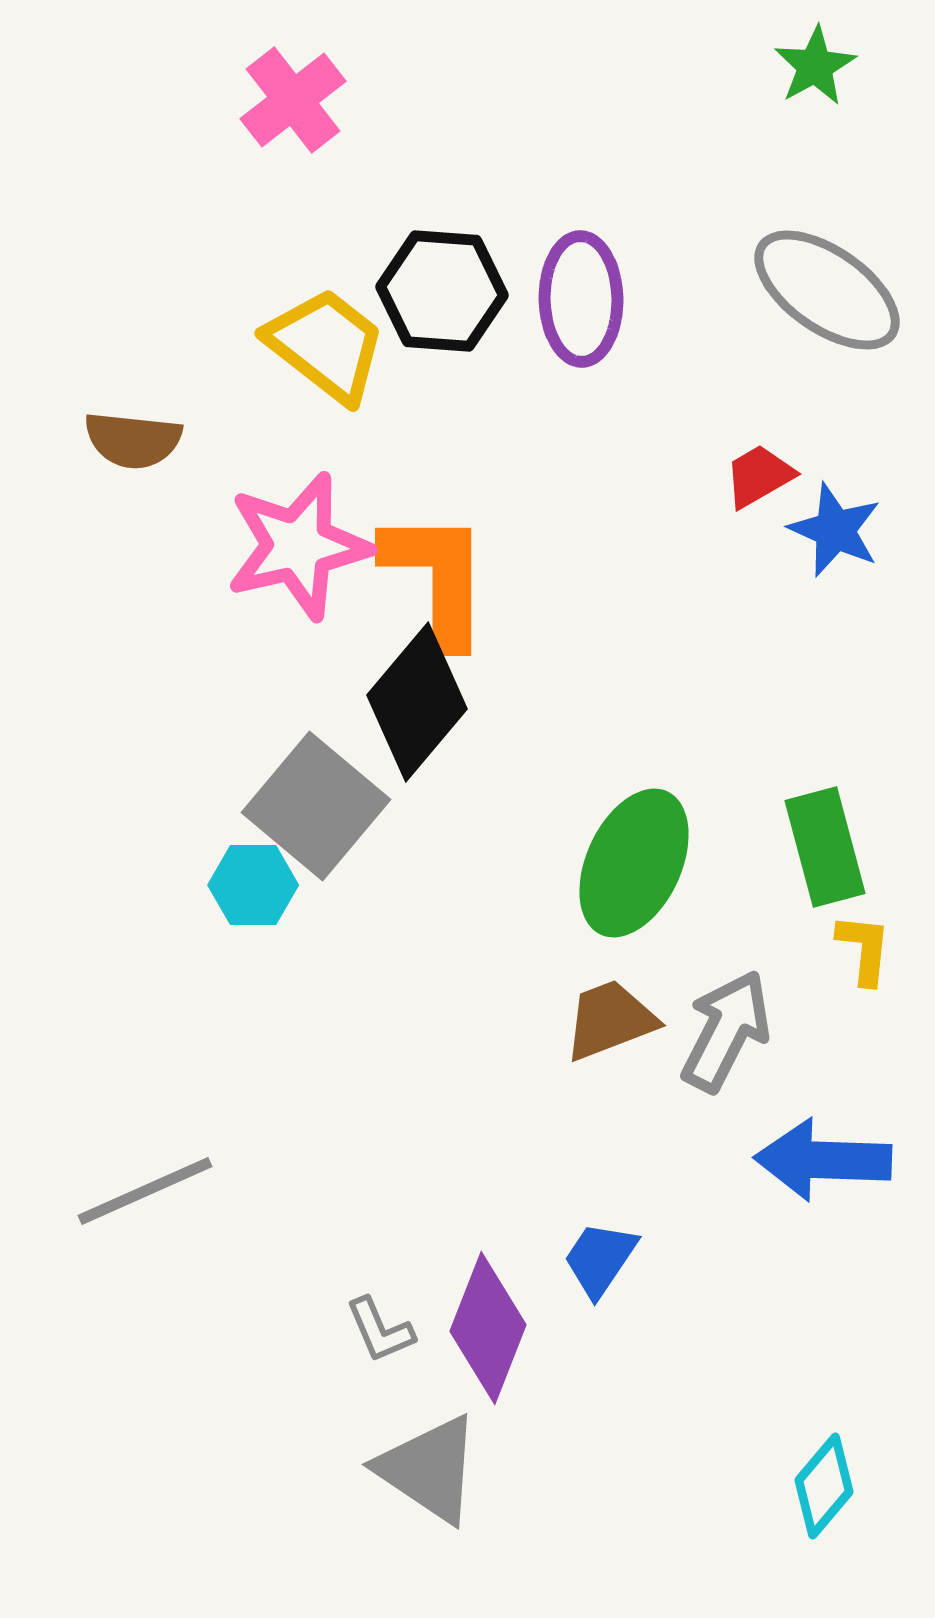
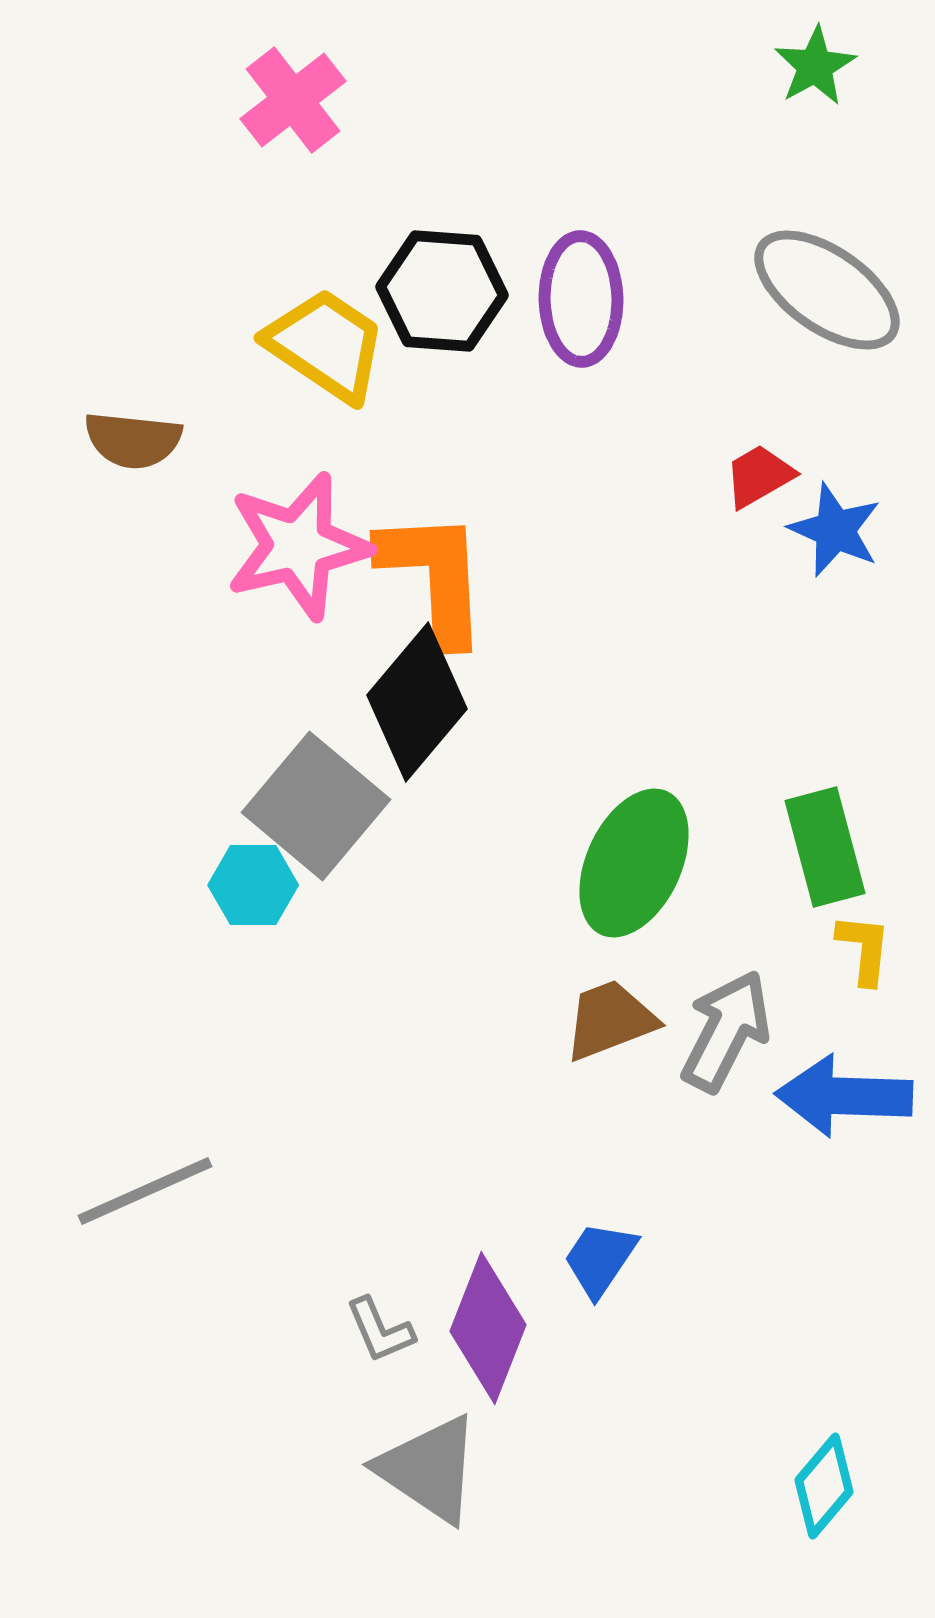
yellow trapezoid: rotated 4 degrees counterclockwise
orange L-shape: moved 3 px left, 1 px up; rotated 3 degrees counterclockwise
blue arrow: moved 21 px right, 64 px up
